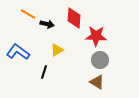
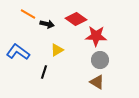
red diamond: moved 2 px right, 1 px down; rotated 60 degrees counterclockwise
